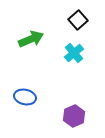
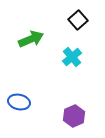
cyan cross: moved 2 px left, 4 px down
blue ellipse: moved 6 px left, 5 px down
